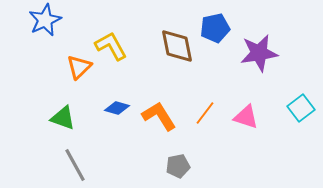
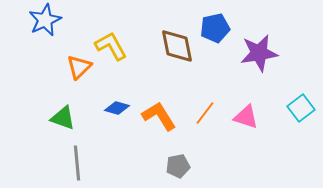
gray line: moved 2 px right, 2 px up; rotated 24 degrees clockwise
